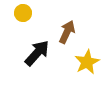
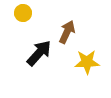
black arrow: moved 2 px right
yellow star: rotated 25 degrees clockwise
